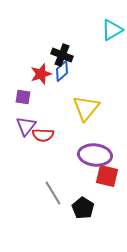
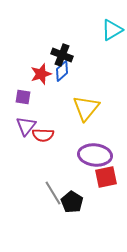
red square: moved 1 px left, 1 px down; rotated 25 degrees counterclockwise
black pentagon: moved 11 px left, 6 px up
